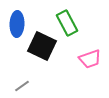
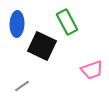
green rectangle: moved 1 px up
pink trapezoid: moved 2 px right, 11 px down
